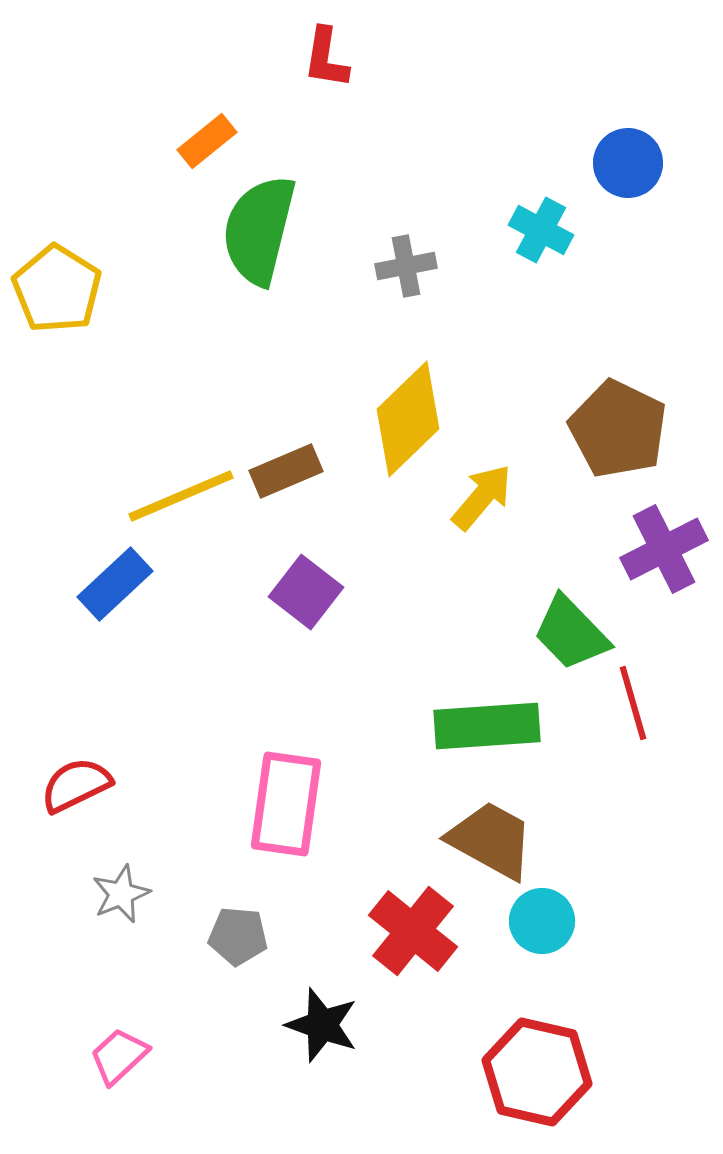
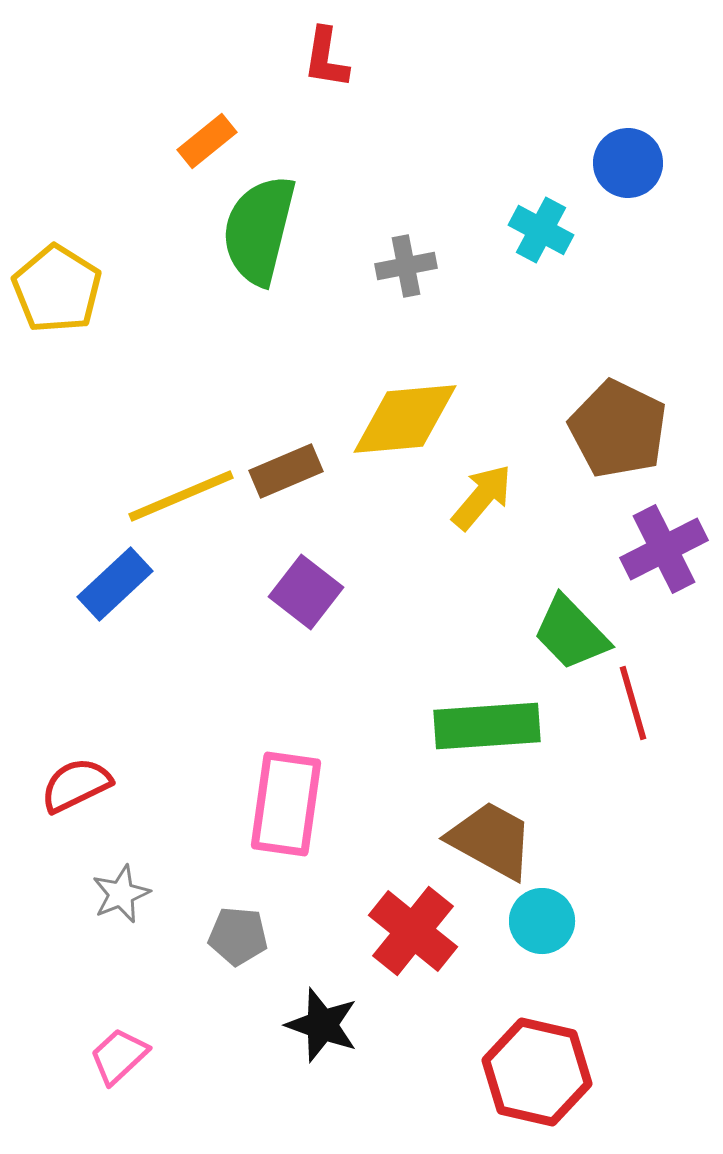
yellow diamond: moved 3 px left; rotated 39 degrees clockwise
